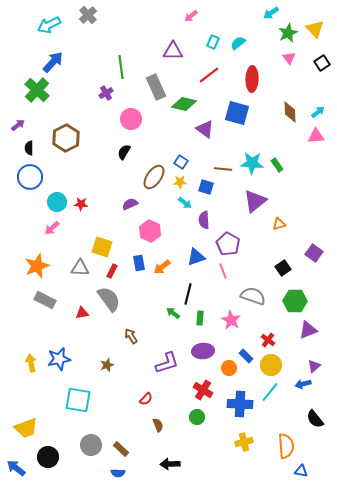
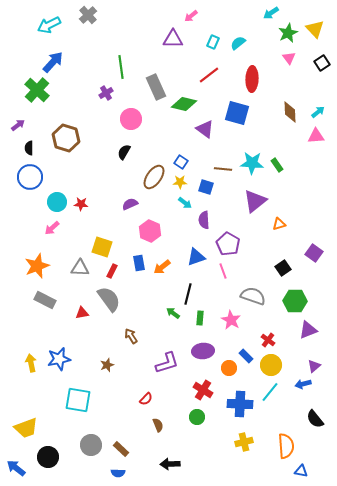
purple triangle at (173, 51): moved 12 px up
brown hexagon at (66, 138): rotated 16 degrees counterclockwise
